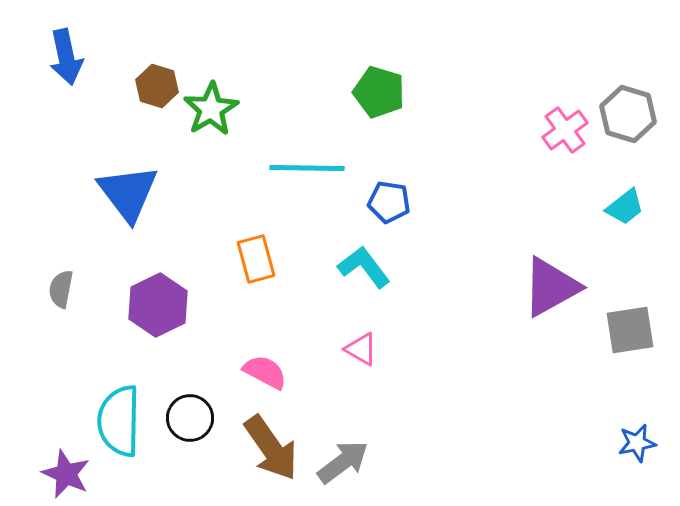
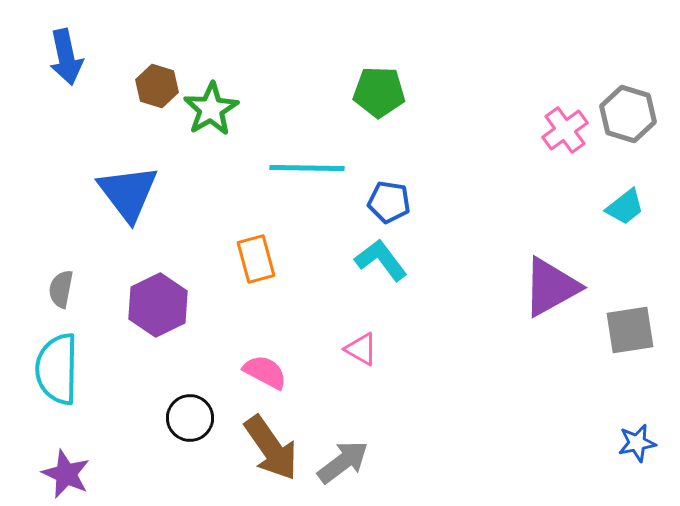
green pentagon: rotated 15 degrees counterclockwise
cyan L-shape: moved 17 px right, 7 px up
cyan semicircle: moved 62 px left, 52 px up
